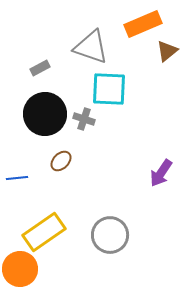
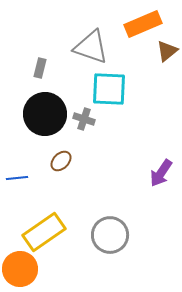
gray rectangle: rotated 48 degrees counterclockwise
